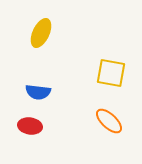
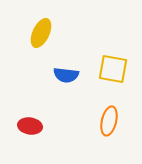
yellow square: moved 2 px right, 4 px up
blue semicircle: moved 28 px right, 17 px up
orange ellipse: rotated 60 degrees clockwise
